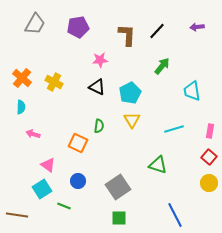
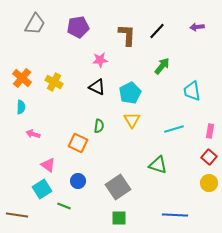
blue line: rotated 60 degrees counterclockwise
